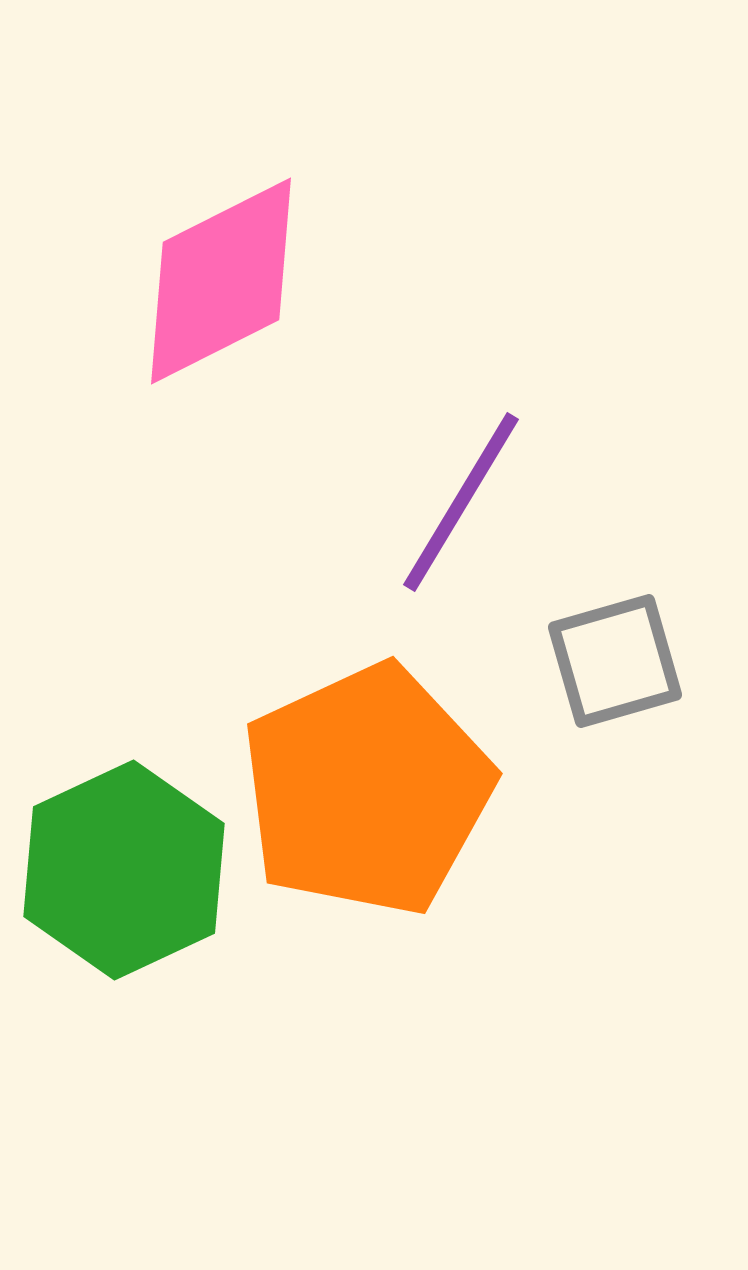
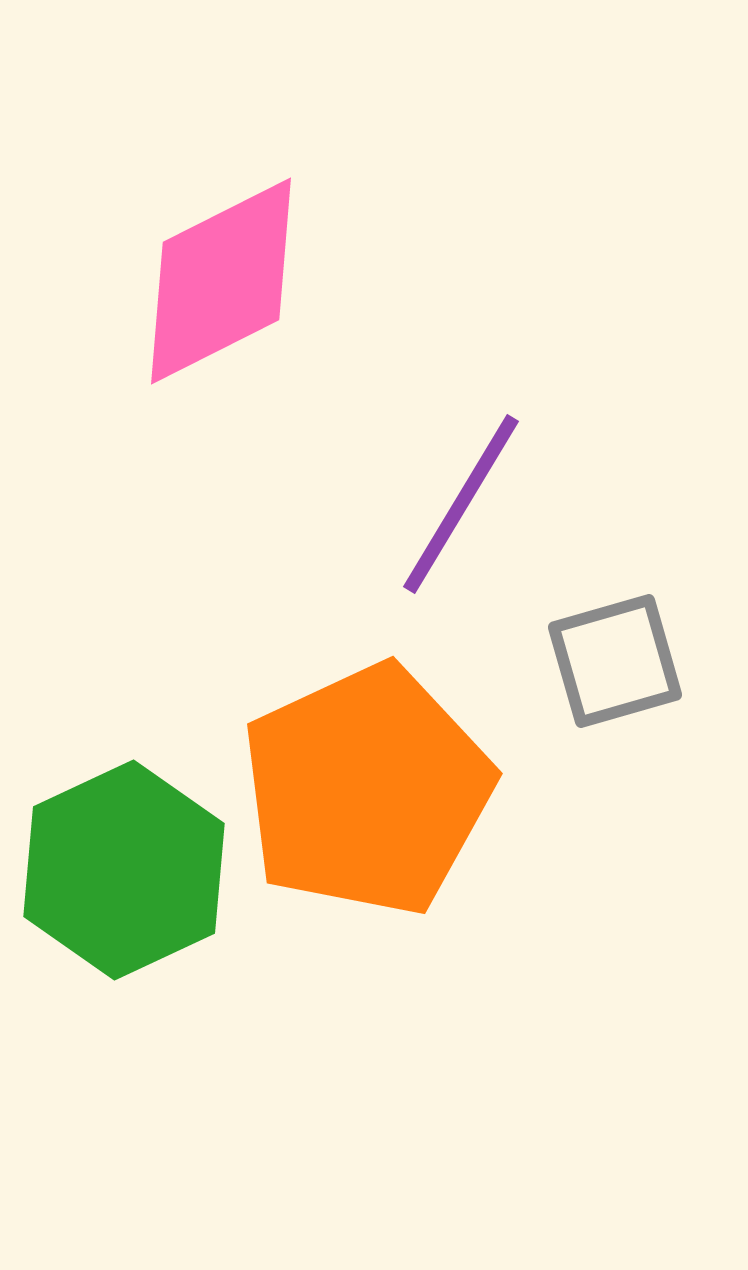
purple line: moved 2 px down
